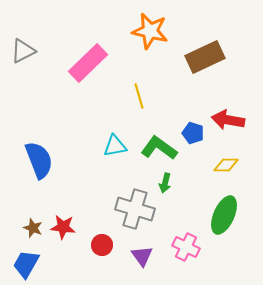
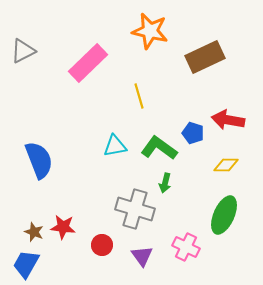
brown star: moved 1 px right, 4 px down
